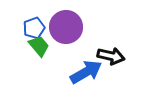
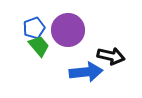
purple circle: moved 2 px right, 3 px down
blue arrow: rotated 24 degrees clockwise
